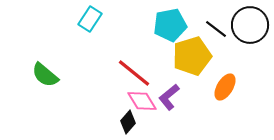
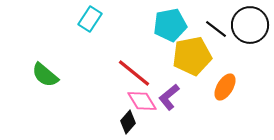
yellow pentagon: rotated 6 degrees clockwise
